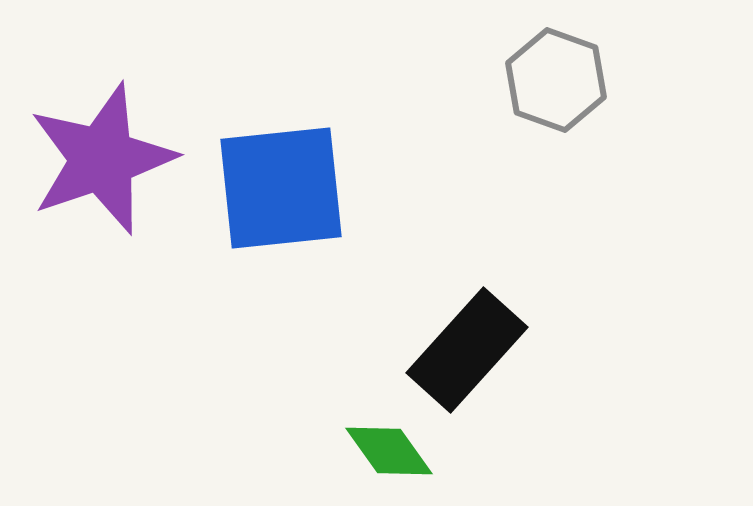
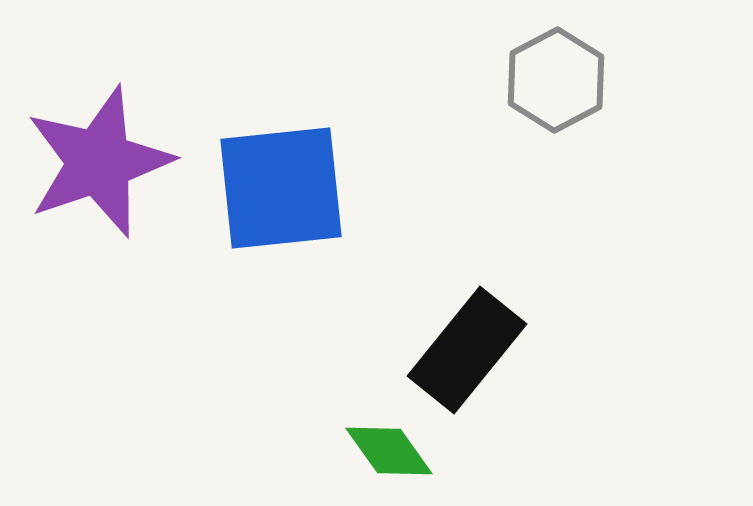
gray hexagon: rotated 12 degrees clockwise
purple star: moved 3 px left, 3 px down
black rectangle: rotated 3 degrees counterclockwise
